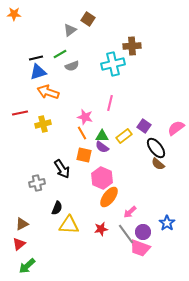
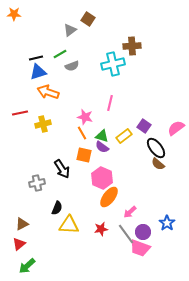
green triangle: rotated 16 degrees clockwise
